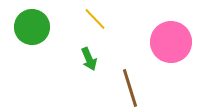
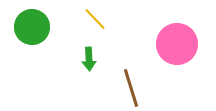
pink circle: moved 6 px right, 2 px down
green arrow: rotated 20 degrees clockwise
brown line: moved 1 px right
